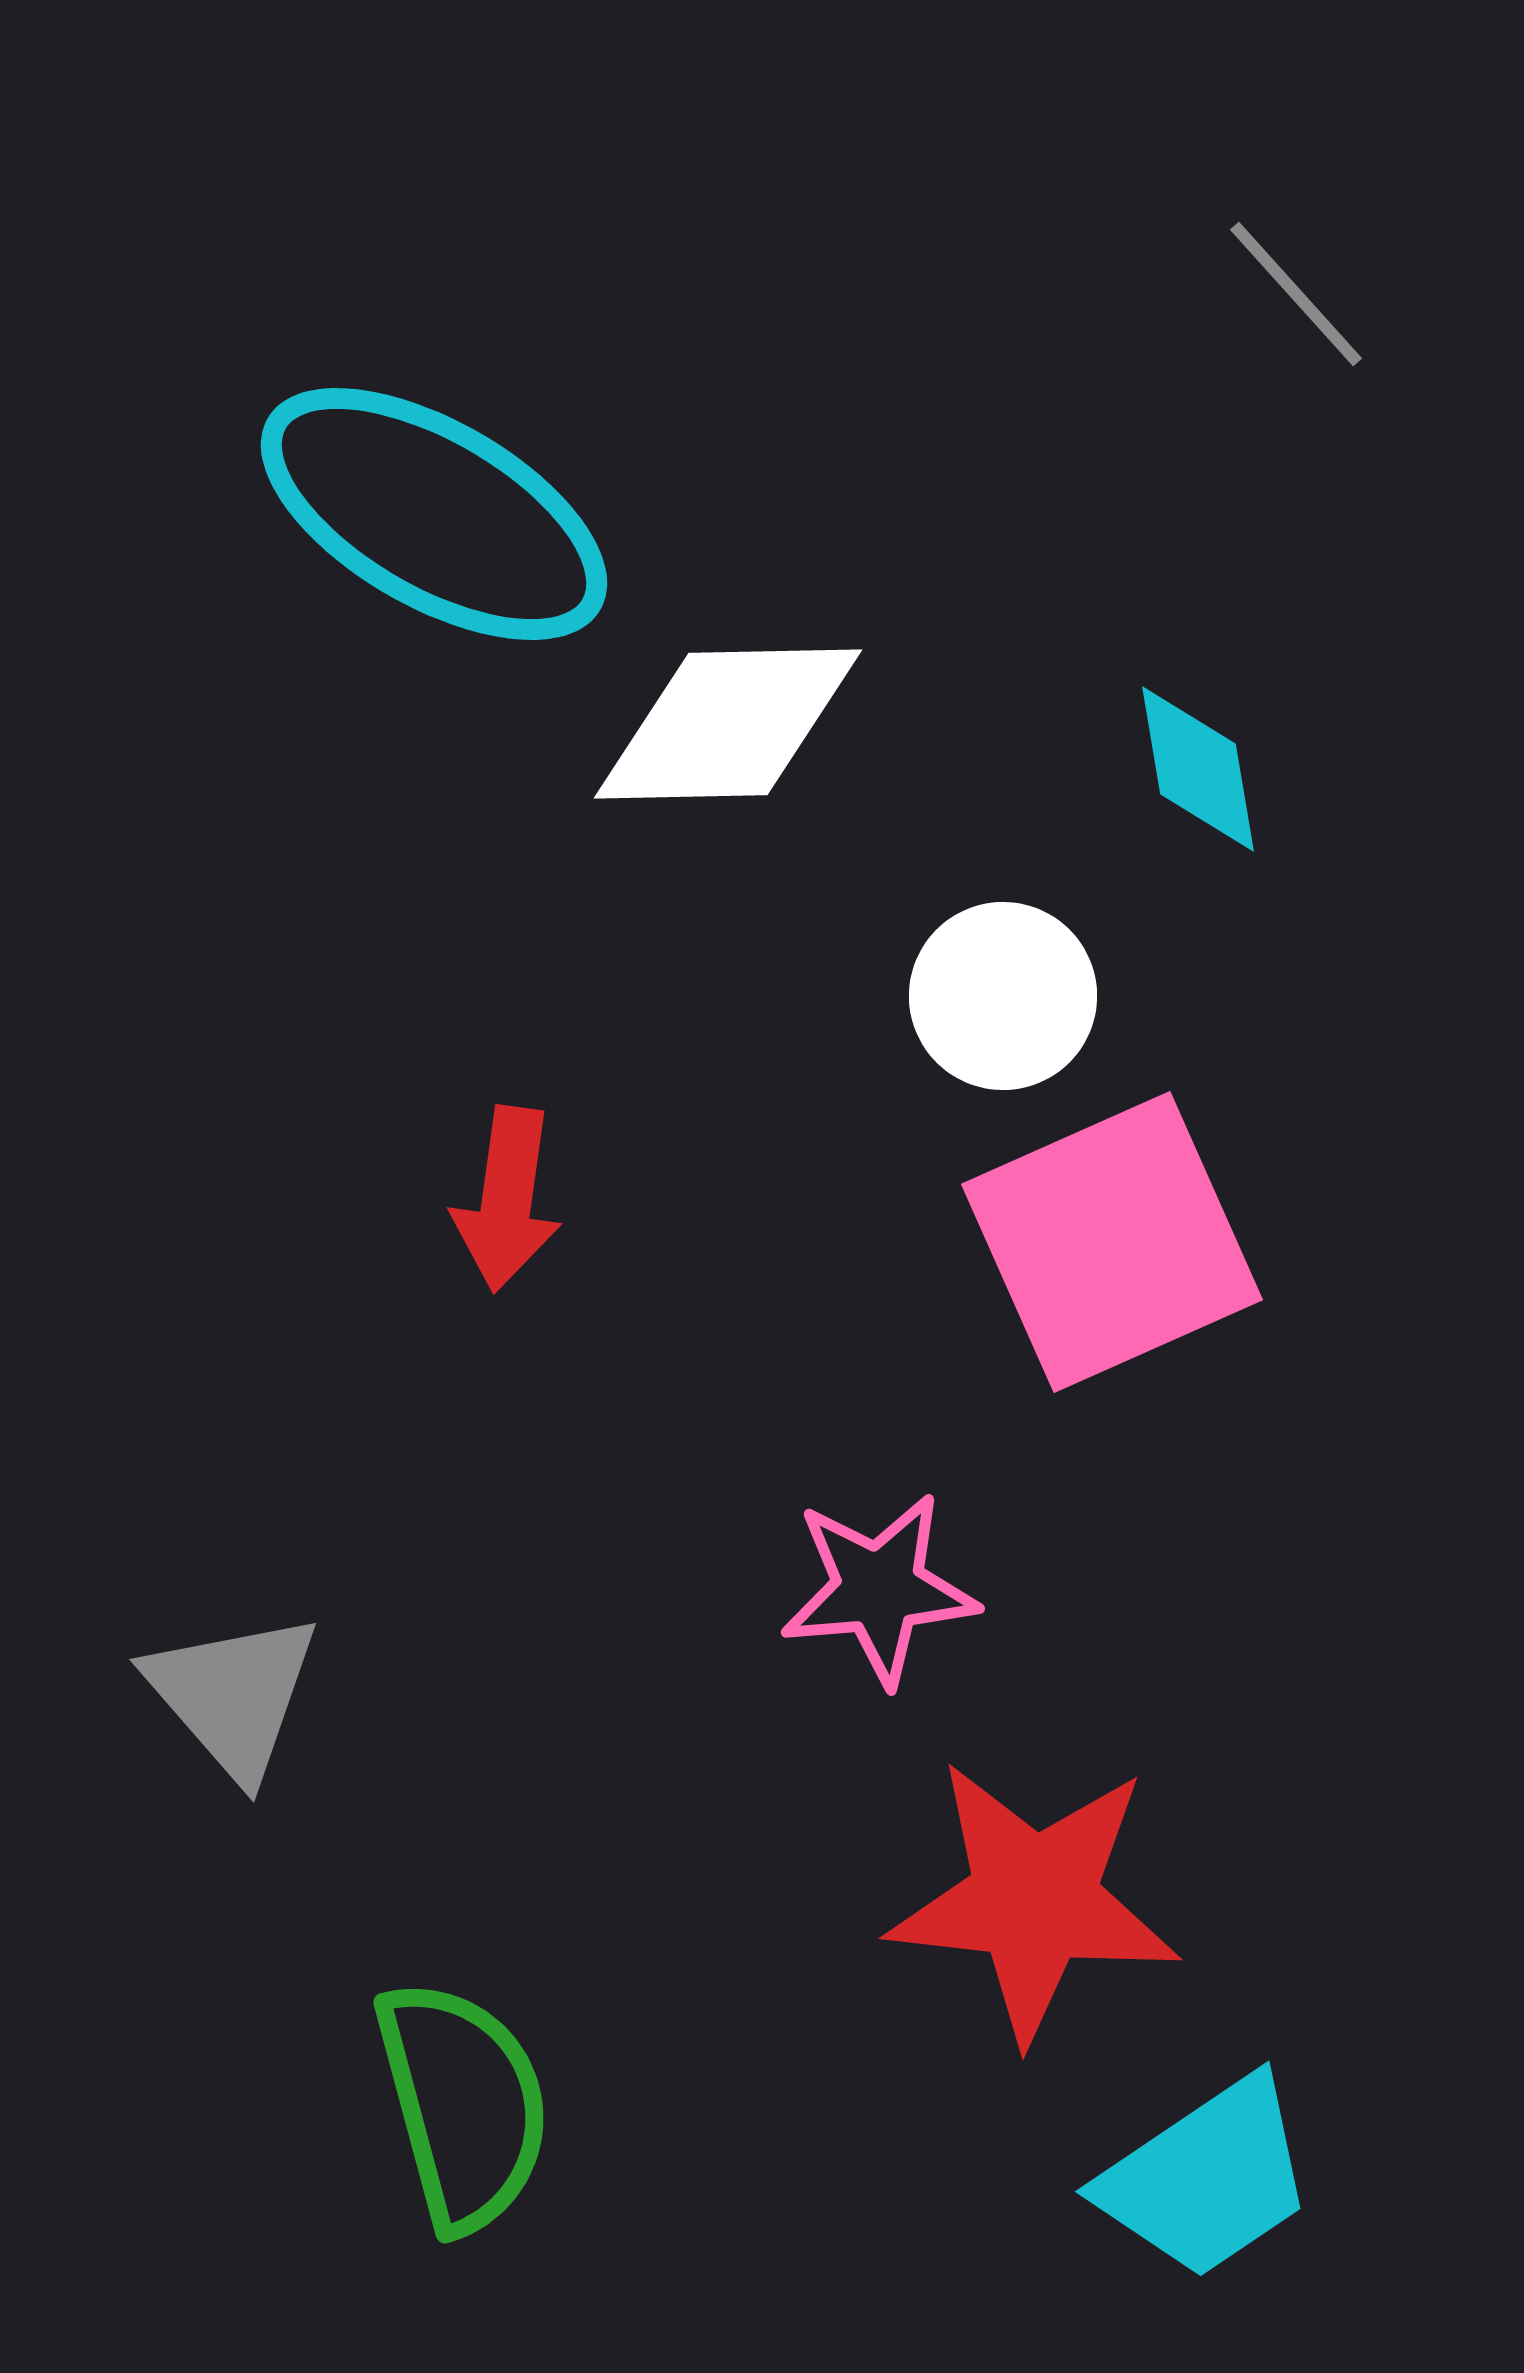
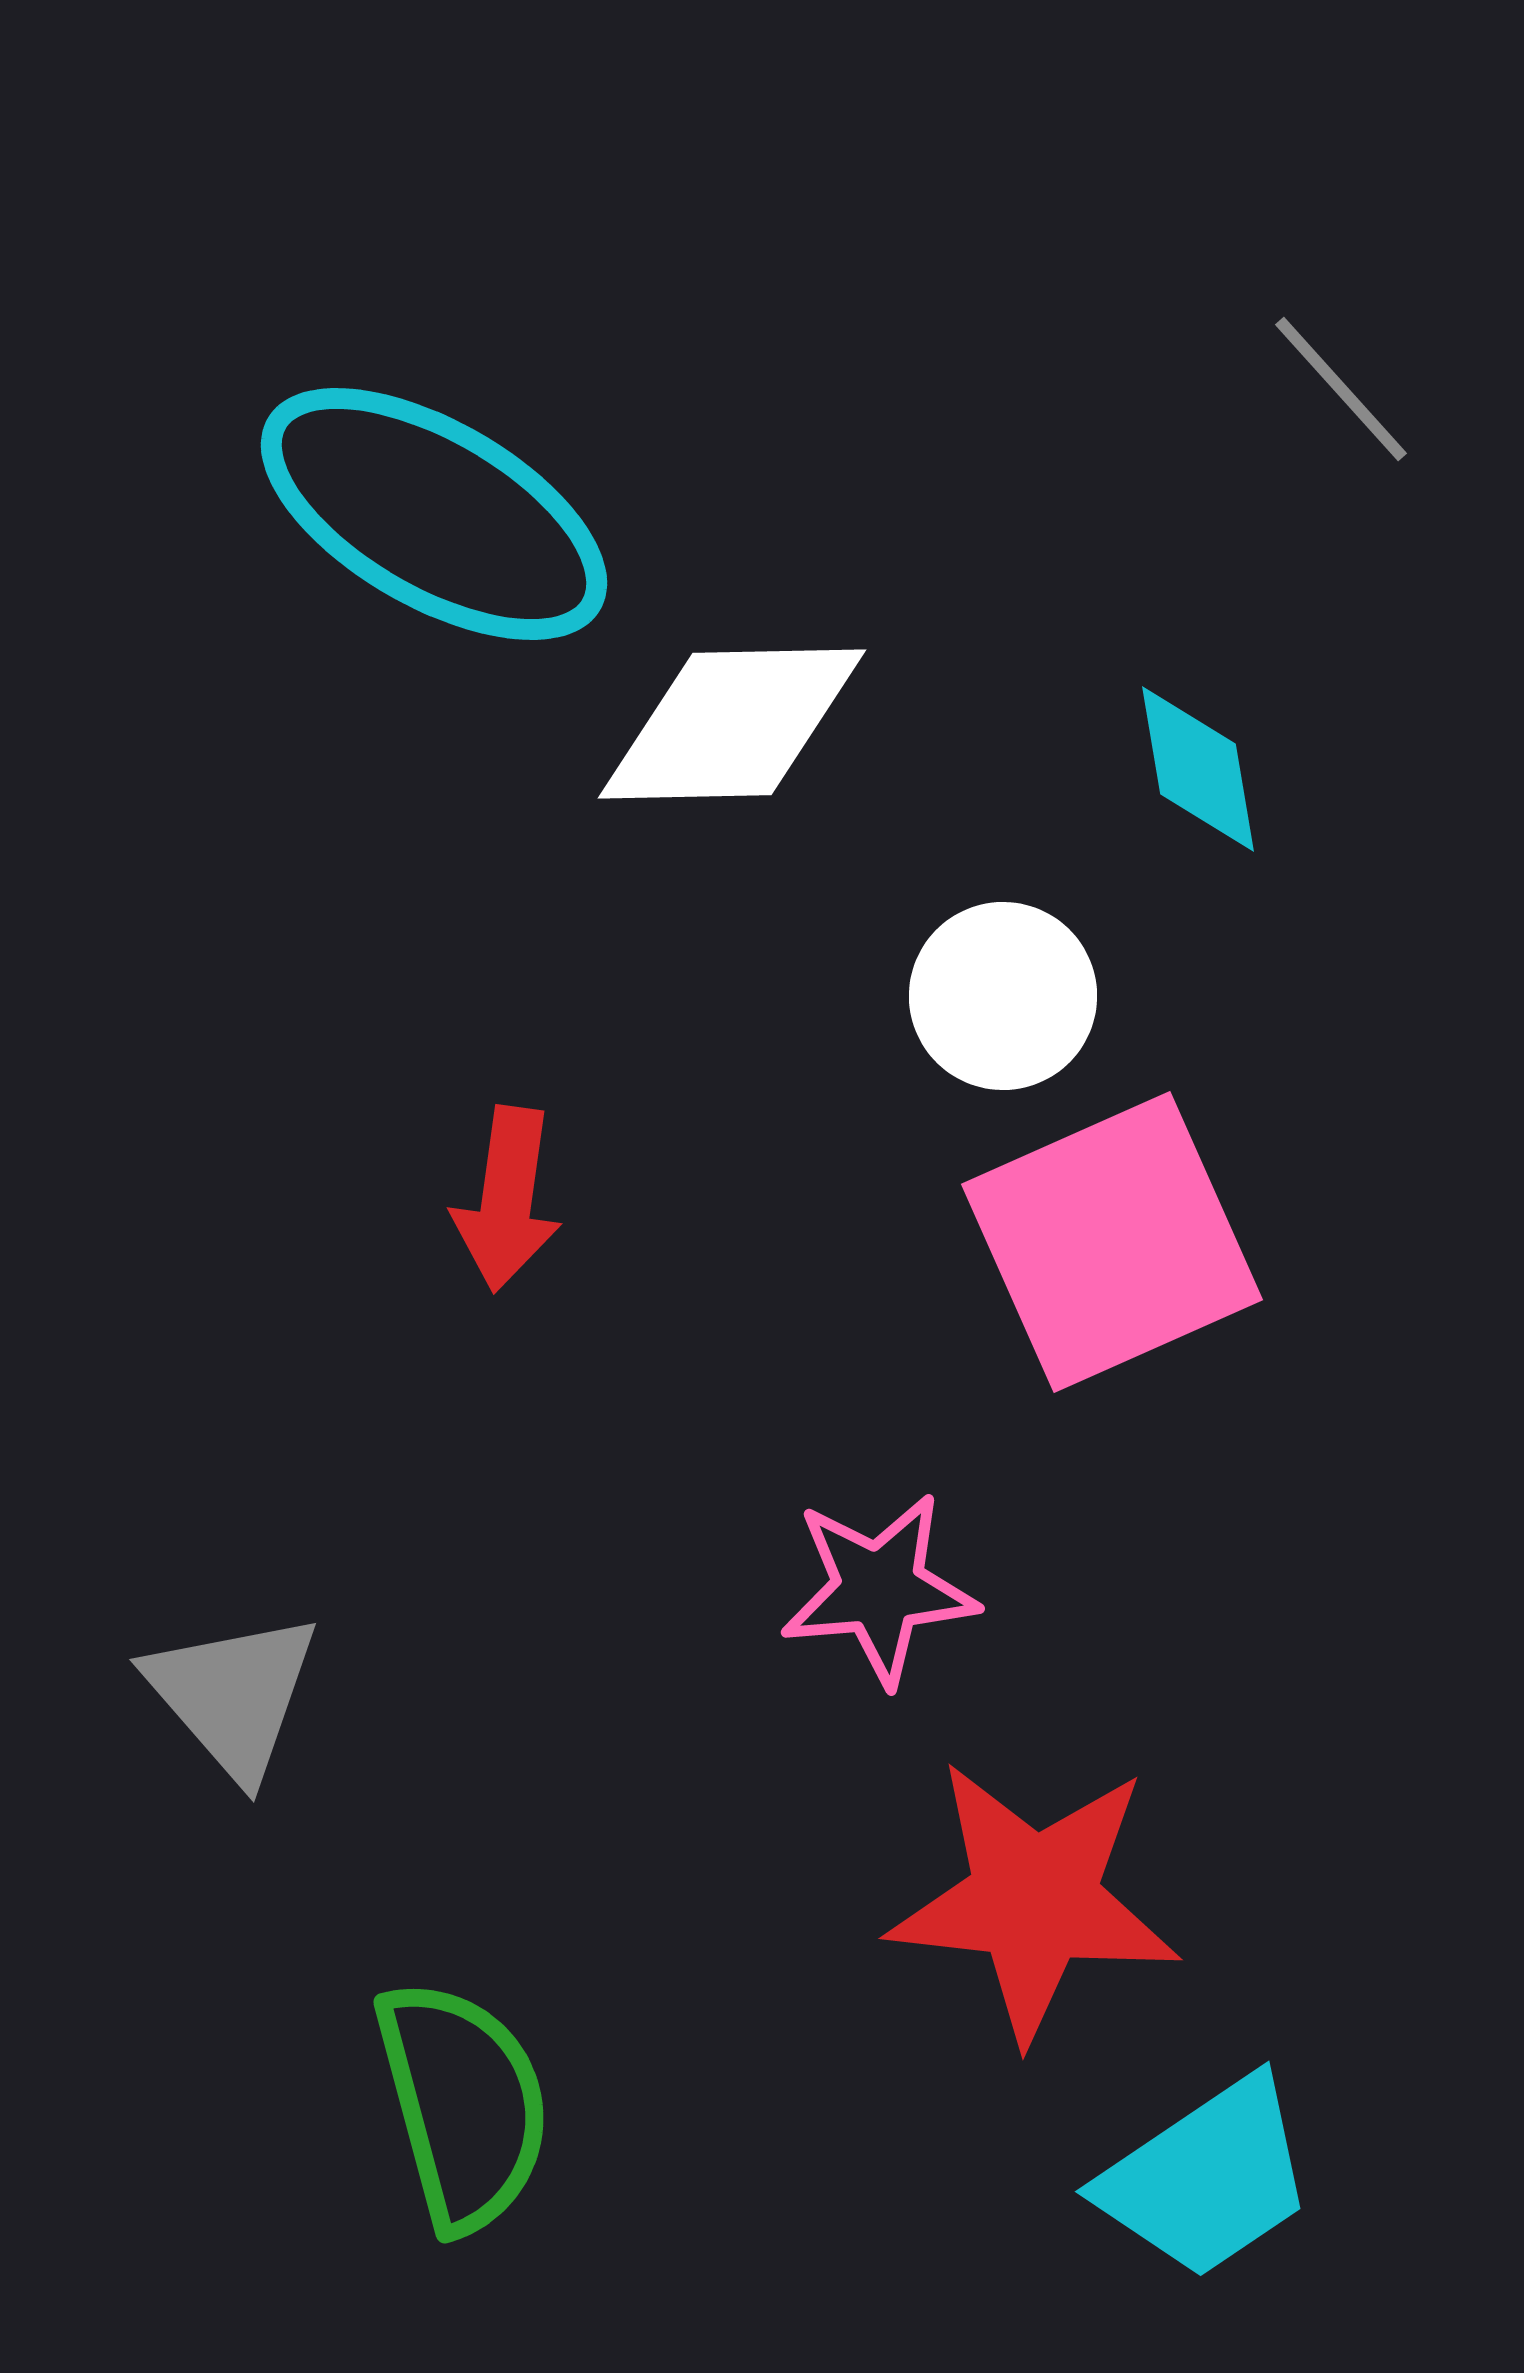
gray line: moved 45 px right, 95 px down
white diamond: moved 4 px right
